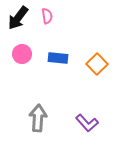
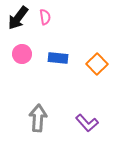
pink semicircle: moved 2 px left, 1 px down
